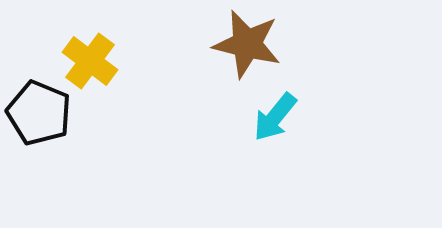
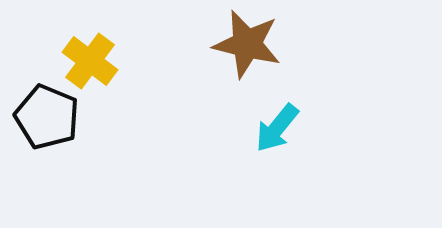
black pentagon: moved 8 px right, 4 px down
cyan arrow: moved 2 px right, 11 px down
